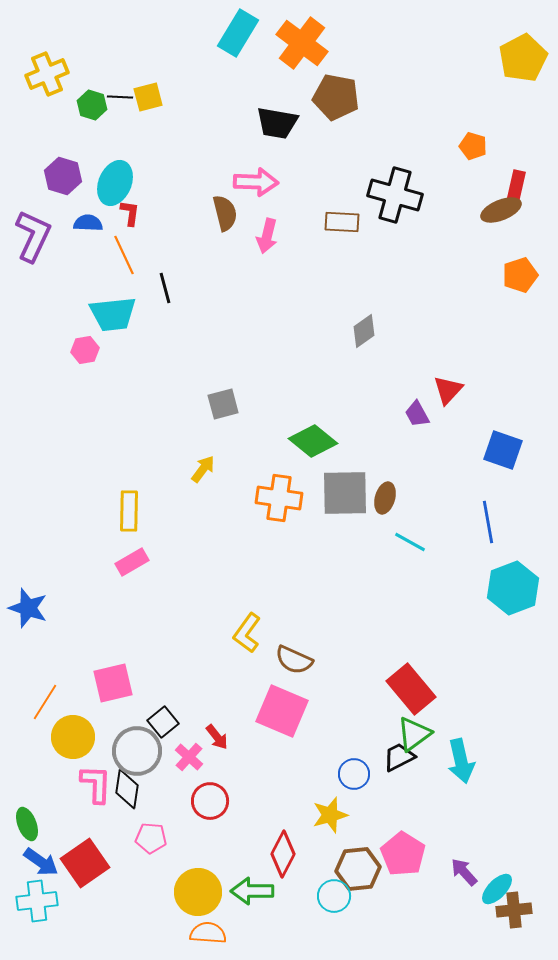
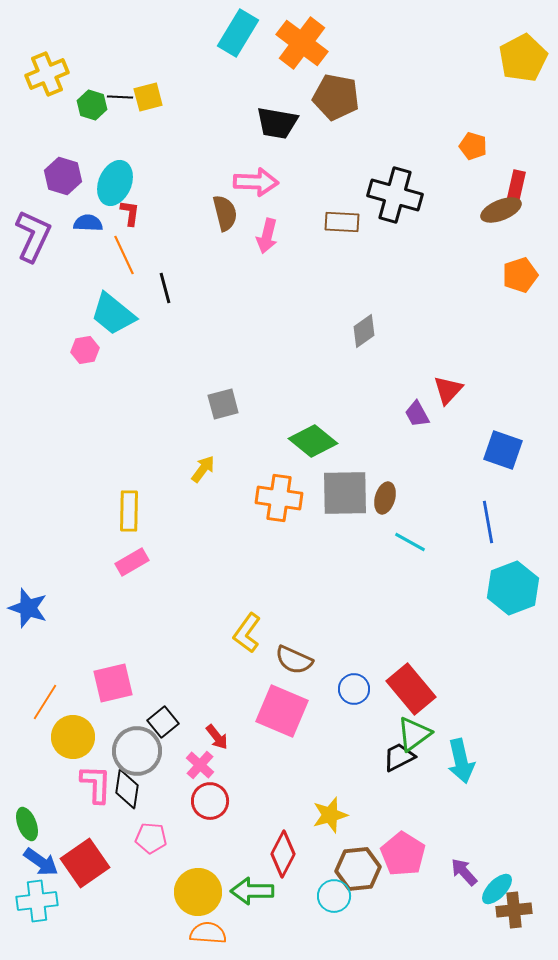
cyan trapezoid at (113, 314): rotated 45 degrees clockwise
pink cross at (189, 757): moved 11 px right, 8 px down
blue circle at (354, 774): moved 85 px up
